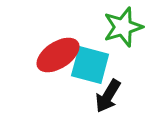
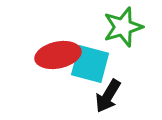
red ellipse: rotated 21 degrees clockwise
cyan square: moved 1 px up
